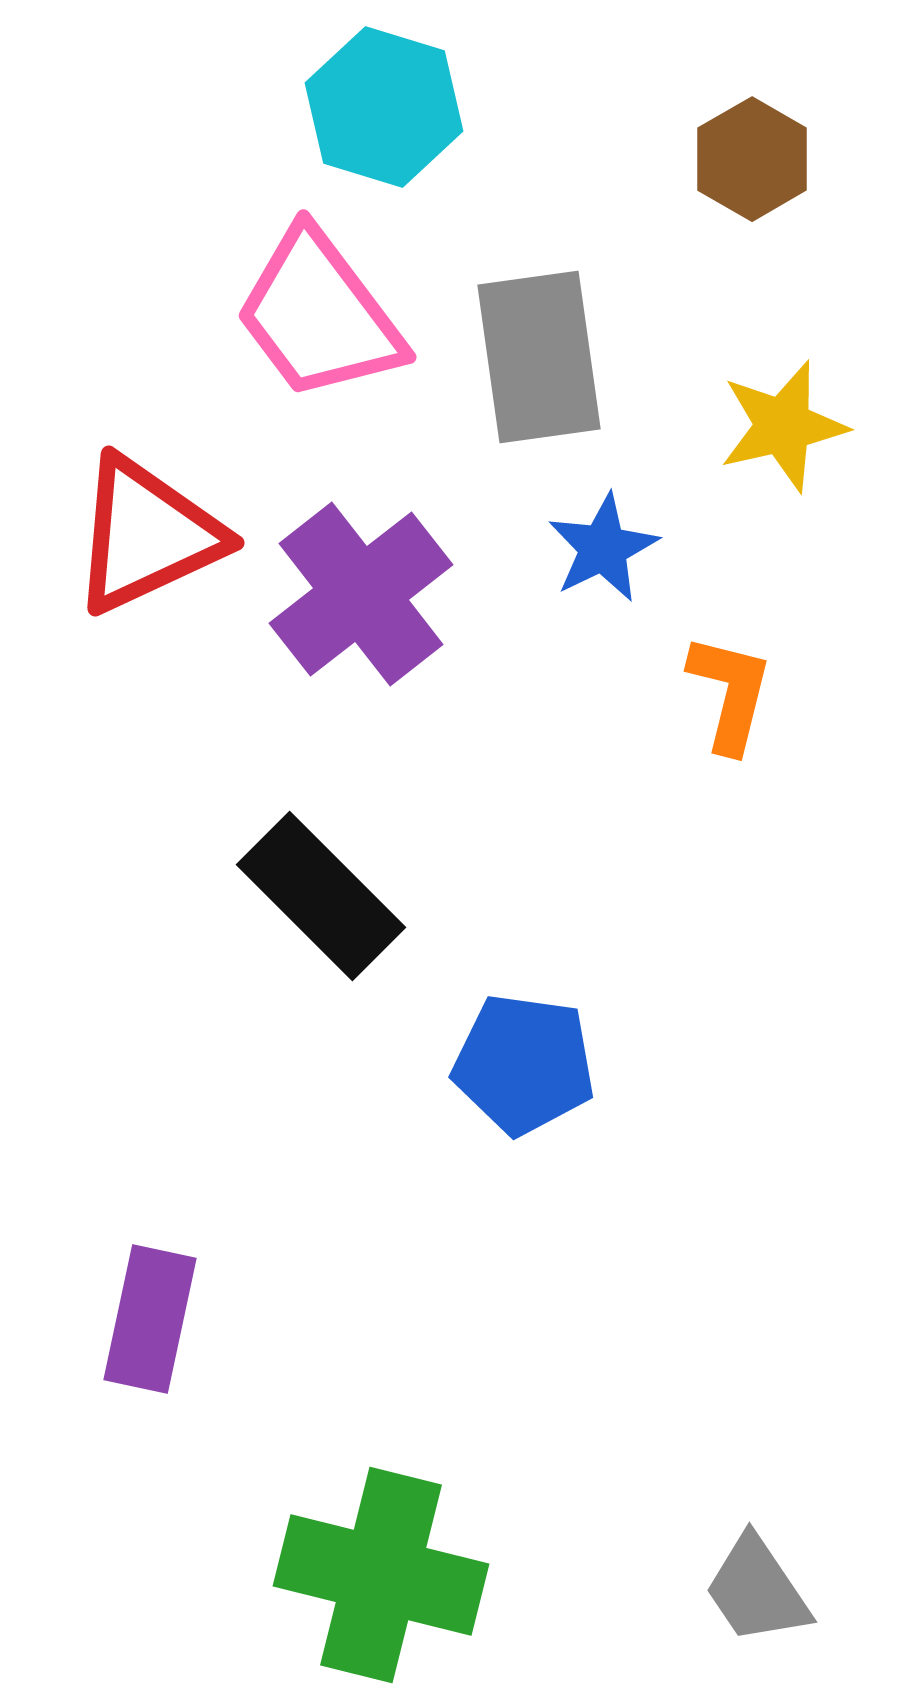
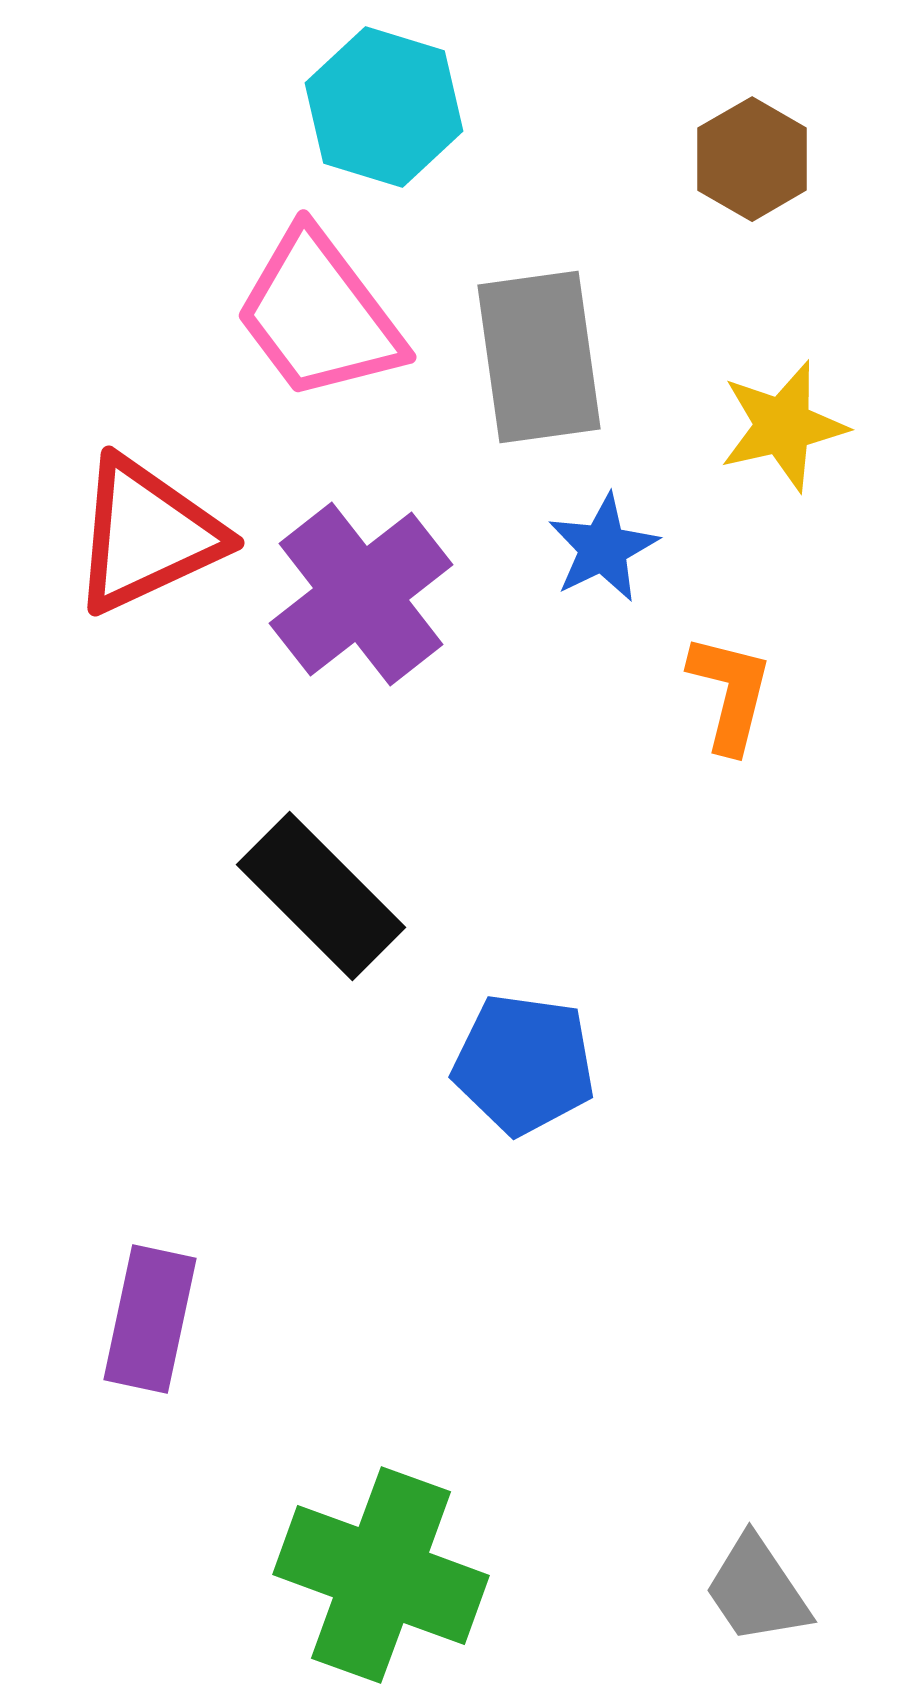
green cross: rotated 6 degrees clockwise
